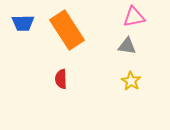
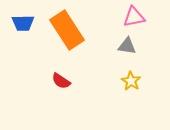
red semicircle: moved 2 px down; rotated 54 degrees counterclockwise
